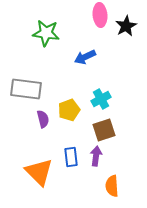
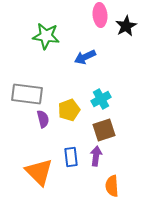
green star: moved 3 px down
gray rectangle: moved 1 px right, 5 px down
